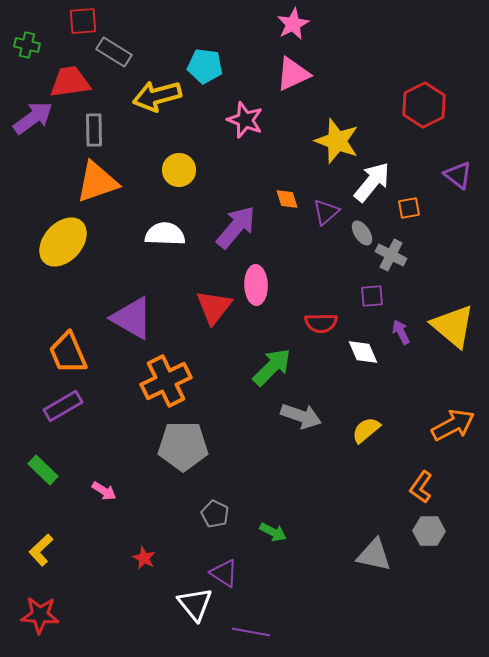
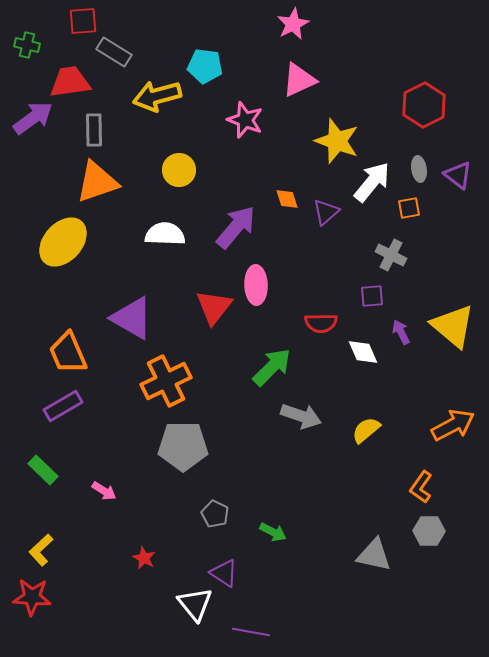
pink triangle at (293, 74): moved 6 px right, 6 px down
gray ellipse at (362, 233): moved 57 px right, 64 px up; rotated 25 degrees clockwise
red star at (40, 615): moved 8 px left, 18 px up
